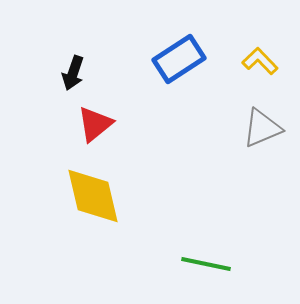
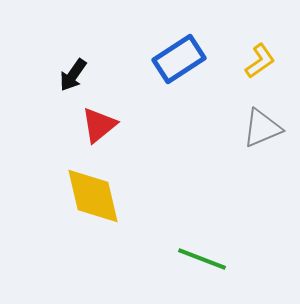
yellow L-shape: rotated 99 degrees clockwise
black arrow: moved 2 px down; rotated 16 degrees clockwise
red triangle: moved 4 px right, 1 px down
green line: moved 4 px left, 5 px up; rotated 9 degrees clockwise
